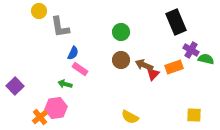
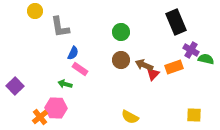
yellow circle: moved 4 px left
pink hexagon: rotated 10 degrees clockwise
